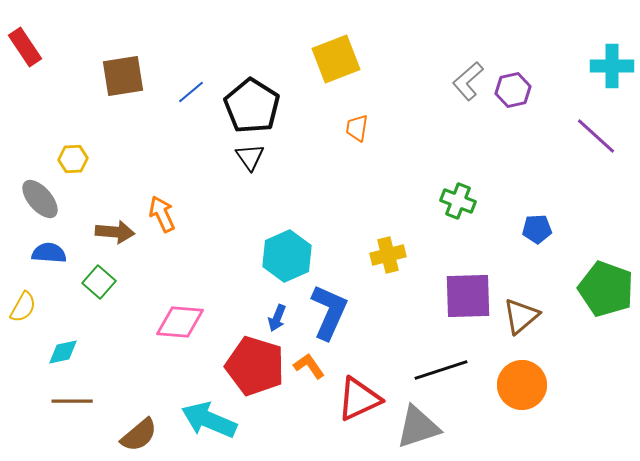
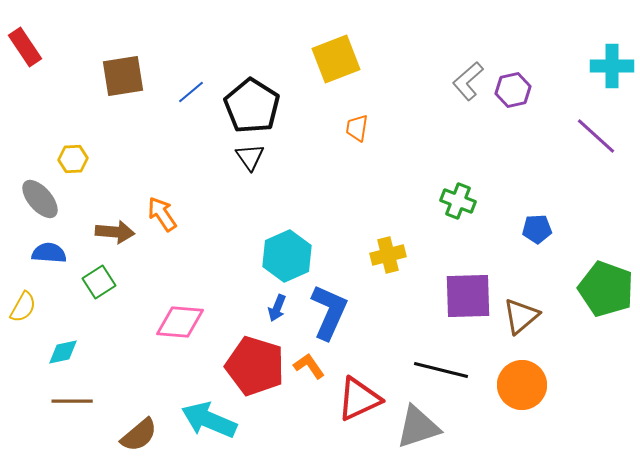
orange arrow: rotated 9 degrees counterclockwise
green square: rotated 16 degrees clockwise
blue arrow: moved 10 px up
black line: rotated 32 degrees clockwise
